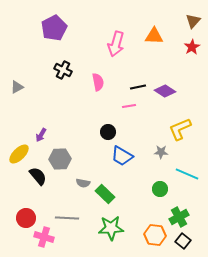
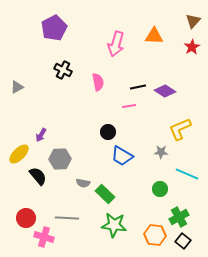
green star: moved 3 px right, 3 px up; rotated 10 degrees clockwise
